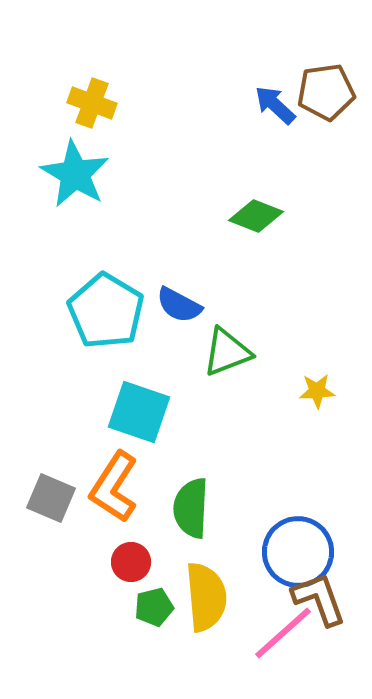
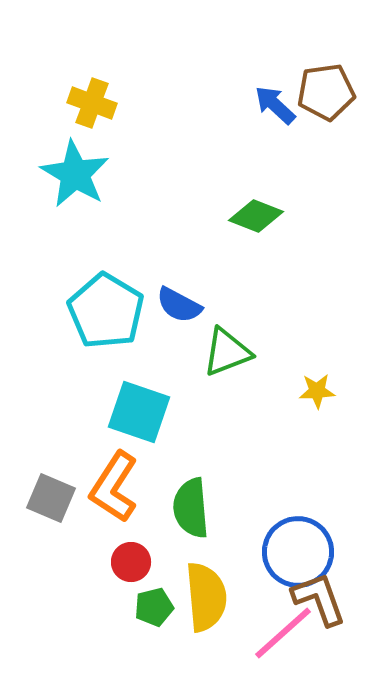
green semicircle: rotated 8 degrees counterclockwise
